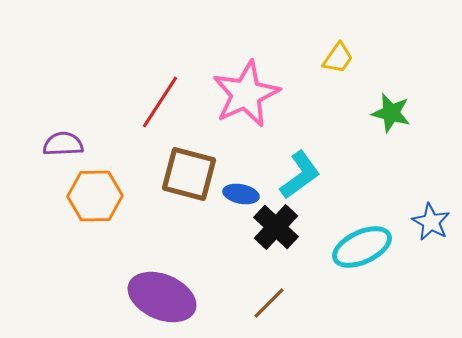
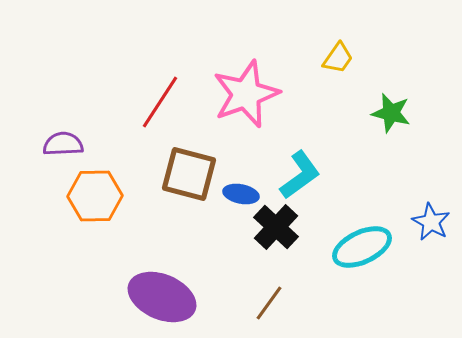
pink star: rotated 4 degrees clockwise
brown line: rotated 9 degrees counterclockwise
